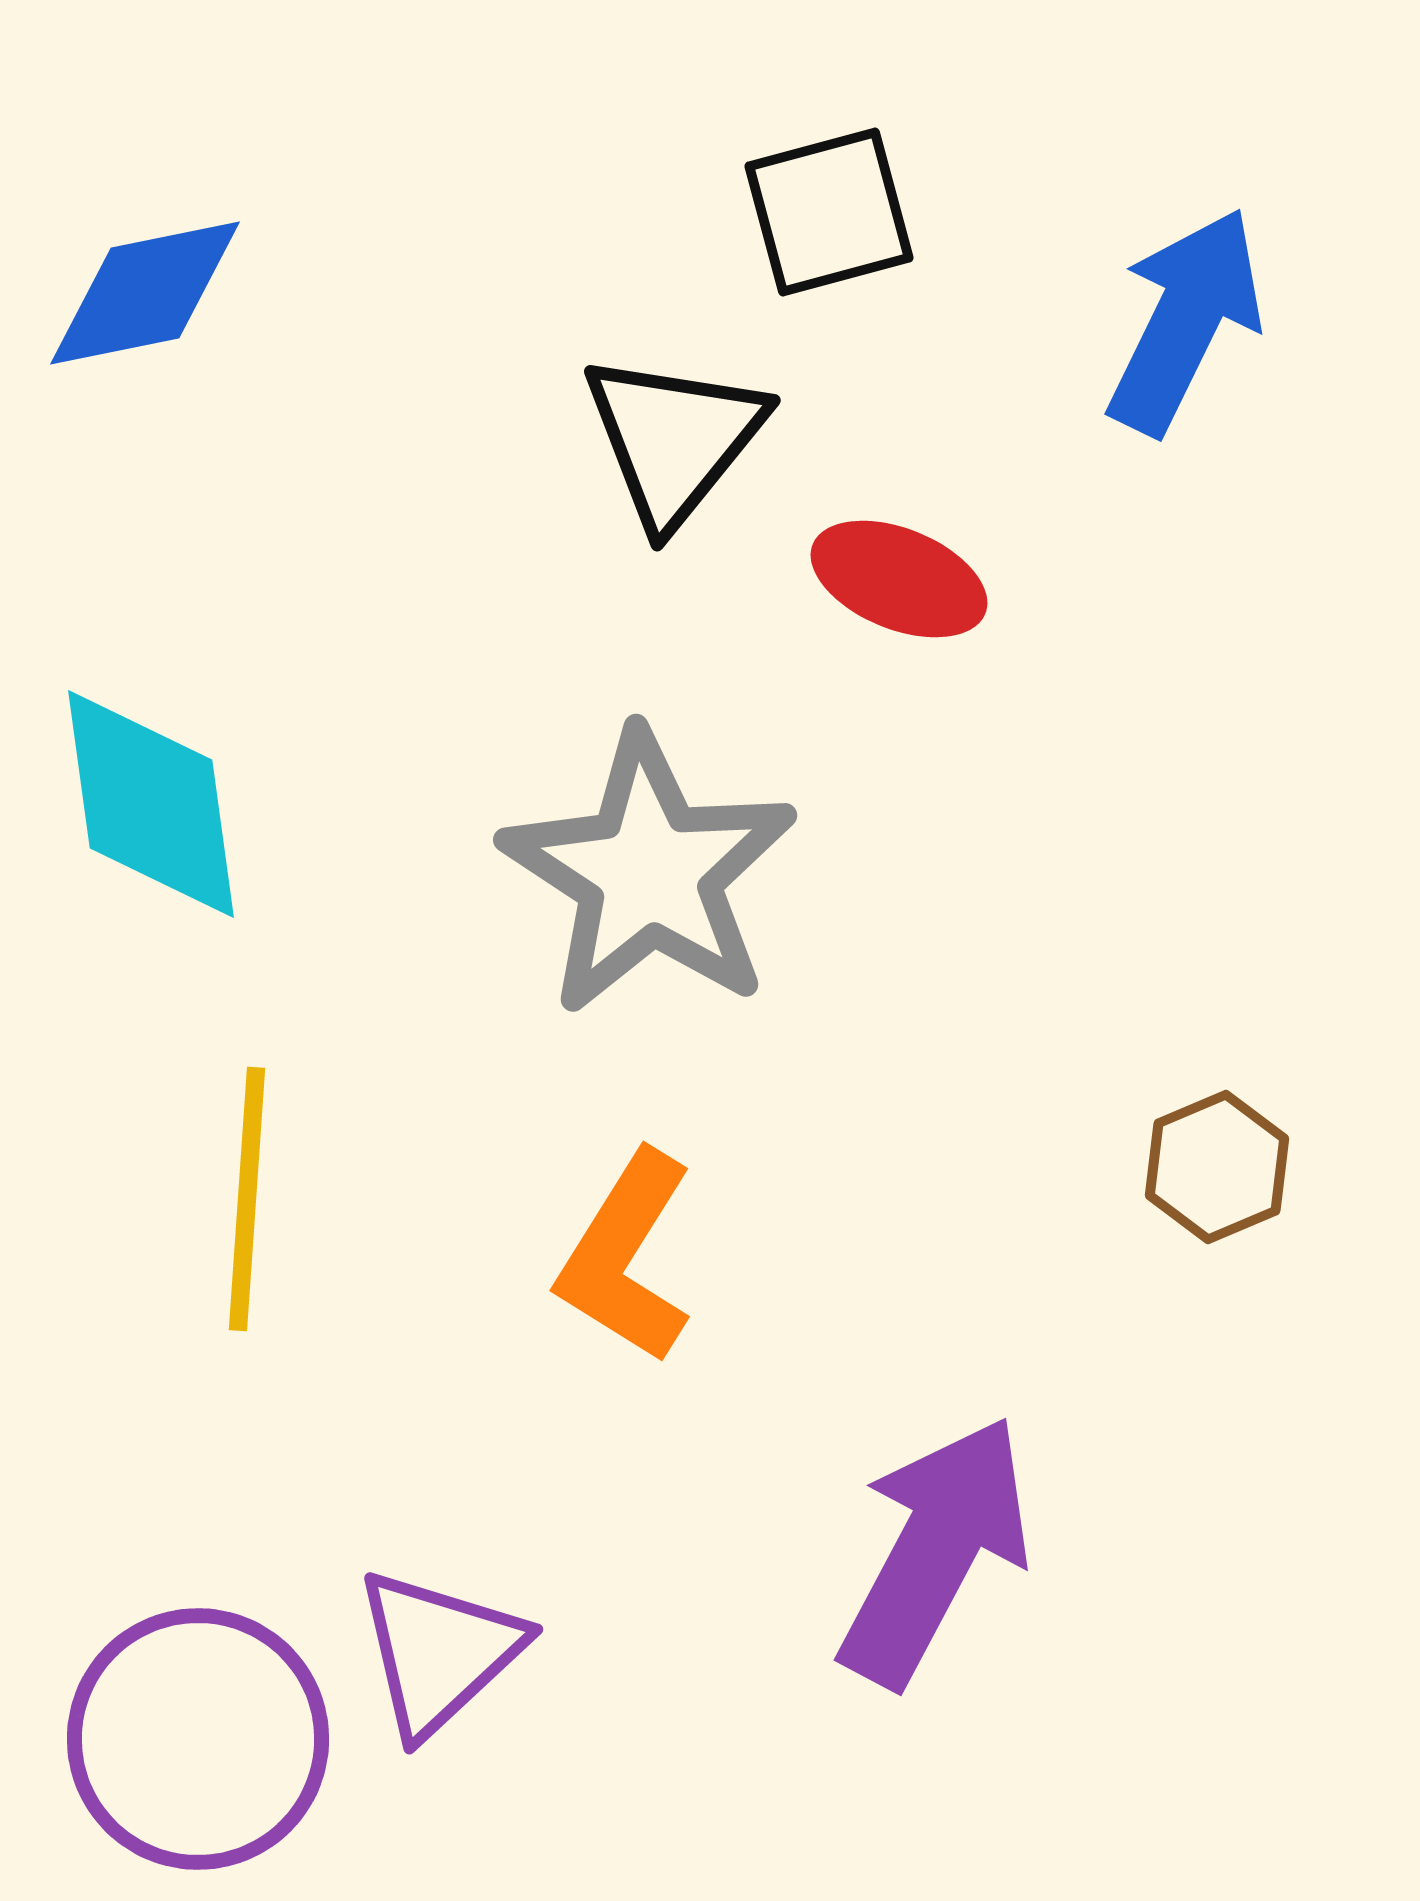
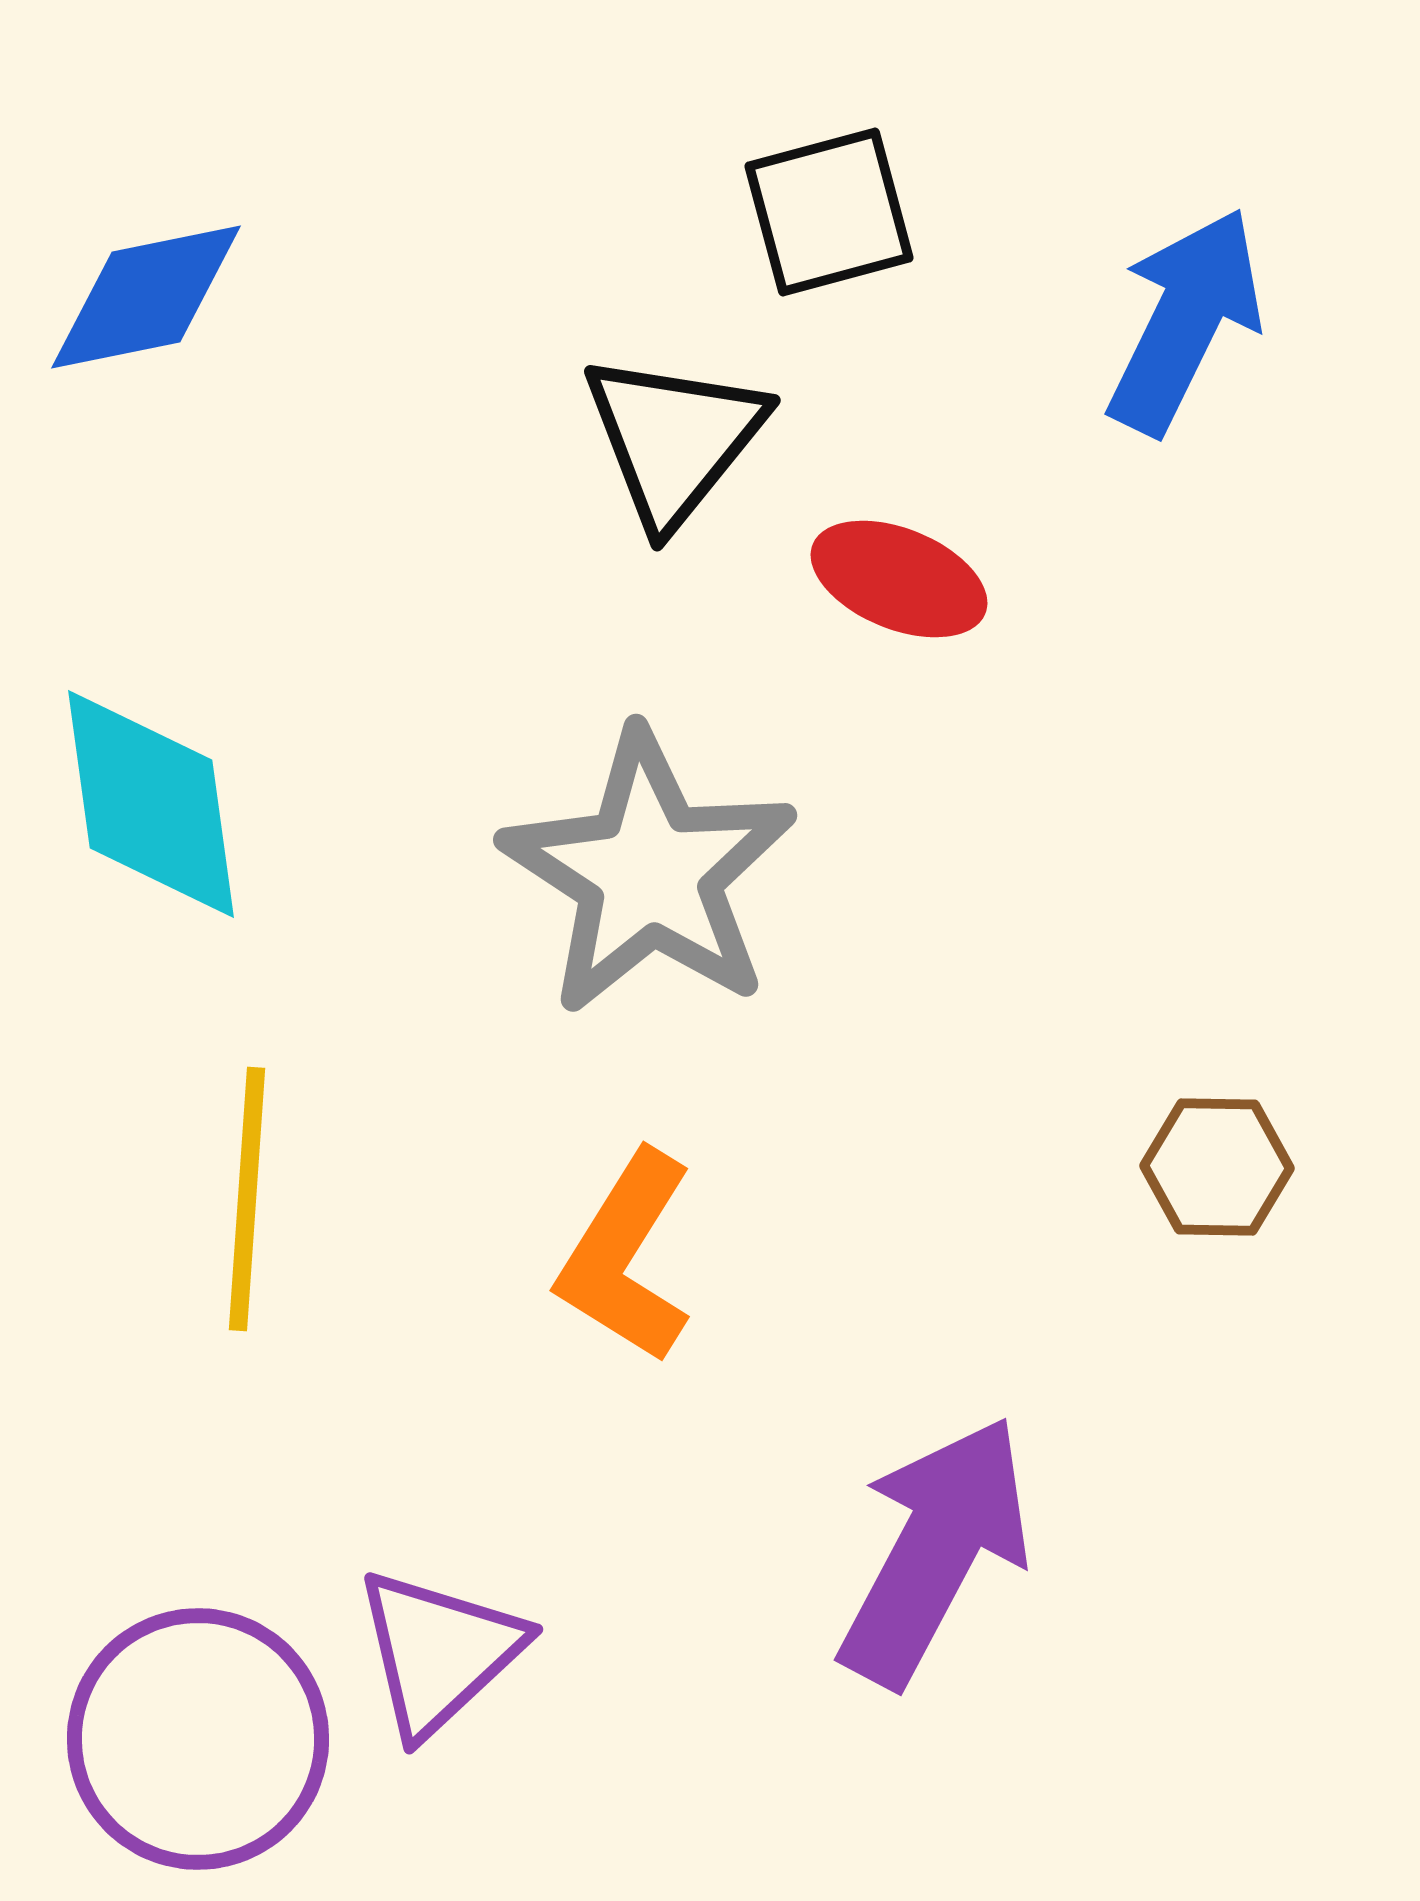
blue diamond: moved 1 px right, 4 px down
brown hexagon: rotated 24 degrees clockwise
